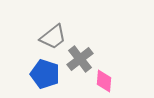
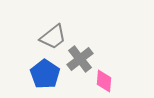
blue pentagon: rotated 16 degrees clockwise
